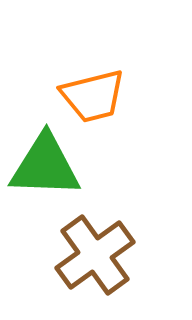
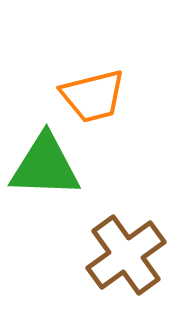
brown cross: moved 31 px right
